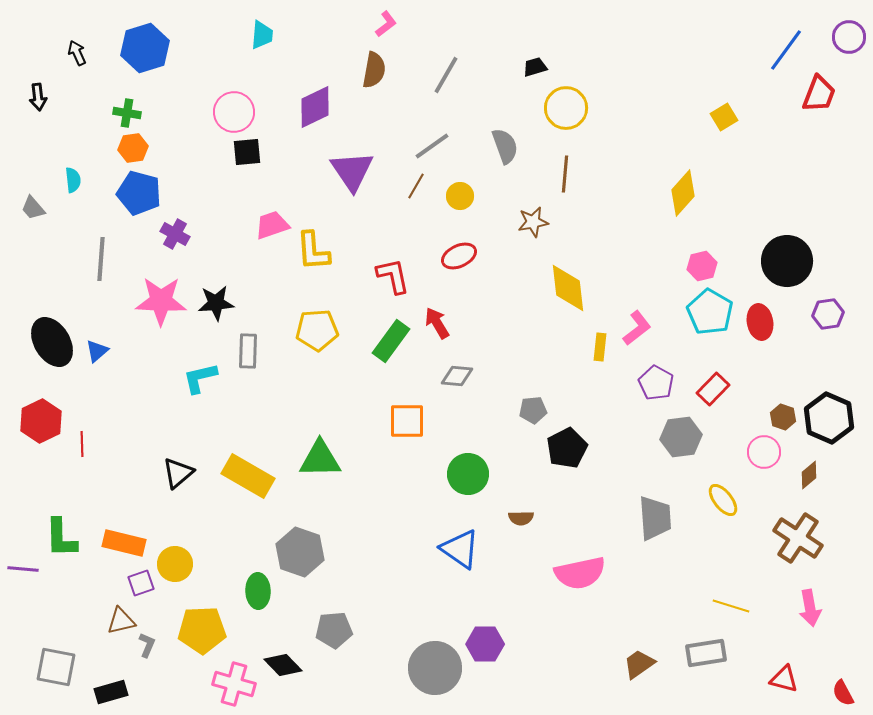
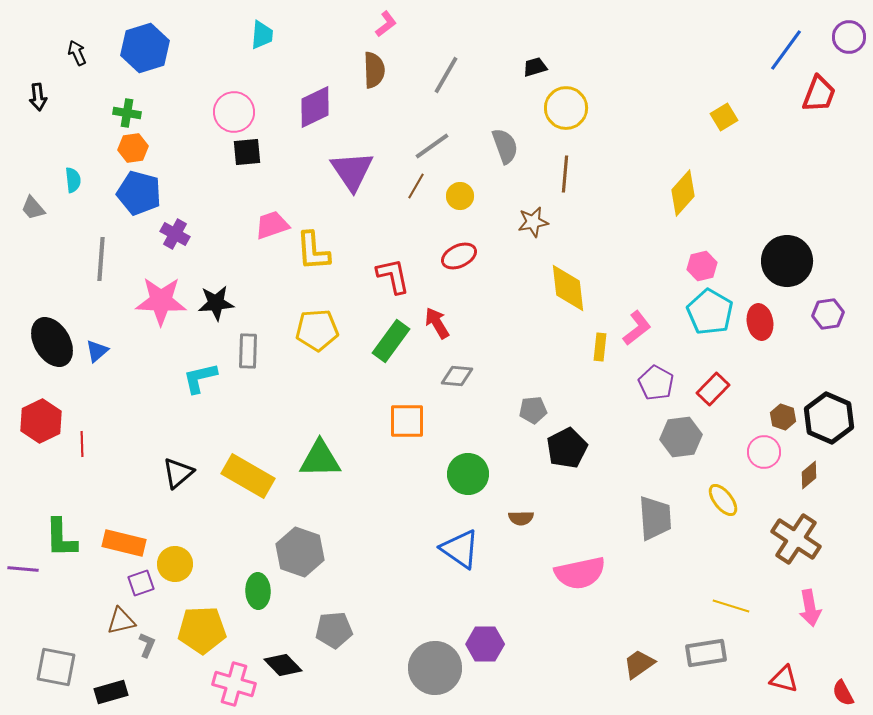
brown semicircle at (374, 70): rotated 12 degrees counterclockwise
brown cross at (798, 538): moved 2 px left, 1 px down
